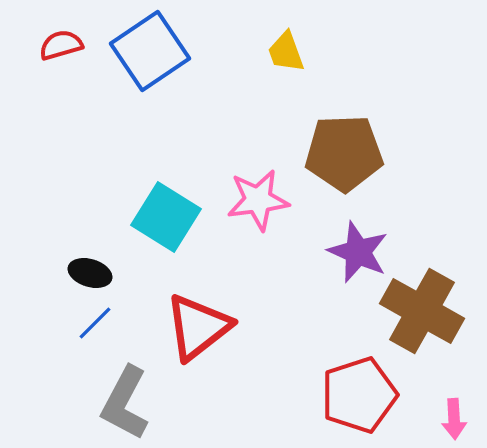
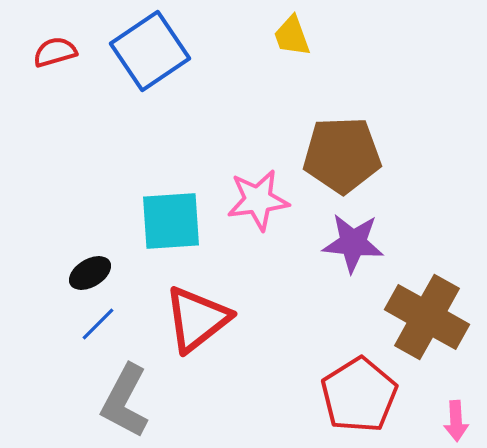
red semicircle: moved 6 px left, 7 px down
yellow trapezoid: moved 6 px right, 16 px up
brown pentagon: moved 2 px left, 2 px down
cyan square: moved 5 px right, 4 px down; rotated 36 degrees counterclockwise
purple star: moved 5 px left, 9 px up; rotated 18 degrees counterclockwise
black ellipse: rotated 48 degrees counterclockwise
brown cross: moved 5 px right, 6 px down
blue line: moved 3 px right, 1 px down
red triangle: moved 1 px left, 8 px up
red pentagon: rotated 14 degrees counterclockwise
gray L-shape: moved 2 px up
pink arrow: moved 2 px right, 2 px down
